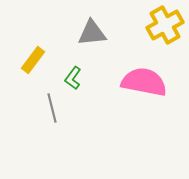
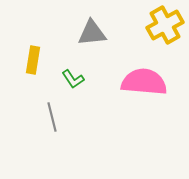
yellow rectangle: rotated 28 degrees counterclockwise
green L-shape: moved 1 px down; rotated 70 degrees counterclockwise
pink semicircle: rotated 6 degrees counterclockwise
gray line: moved 9 px down
